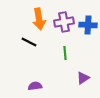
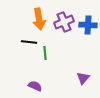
purple cross: rotated 12 degrees counterclockwise
black line: rotated 21 degrees counterclockwise
green line: moved 20 px left
purple triangle: rotated 16 degrees counterclockwise
purple semicircle: rotated 32 degrees clockwise
